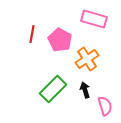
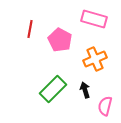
red line: moved 2 px left, 5 px up
orange cross: moved 8 px right; rotated 10 degrees clockwise
pink semicircle: rotated 150 degrees counterclockwise
